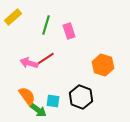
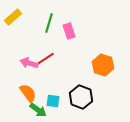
green line: moved 3 px right, 2 px up
orange semicircle: moved 1 px right, 3 px up
